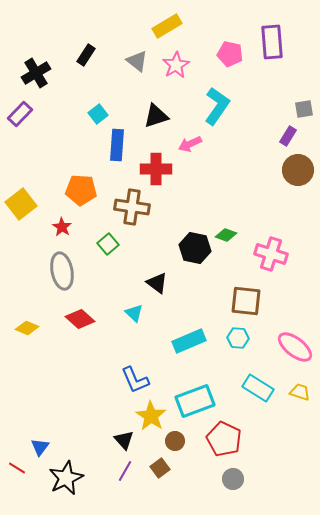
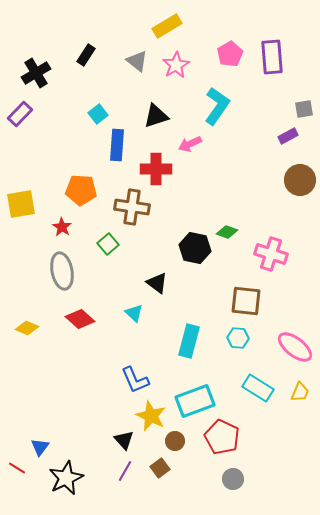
purple rectangle at (272, 42): moved 15 px down
pink pentagon at (230, 54): rotated 30 degrees clockwise
purple rectangle at (288, 136): rotated 30 degrees clockwise
brown circle at (298, 170): moved 2 px right, 10 px down
yellow square at (21, 204): rotated 28 degrees clockwise
green diamond at (226, 235): moved 1 px right, 3 px up
cyan rectangle at (189, 341): rotated 52 degrees counterclockwise
yellow trapezoid at (300, 392): rotated 95 degrees clockwise
yellow star at (151, 416): rotated 8 degrees counterclockwise
red pentagon at (224, 439): moved 2 px left, 2 px up
